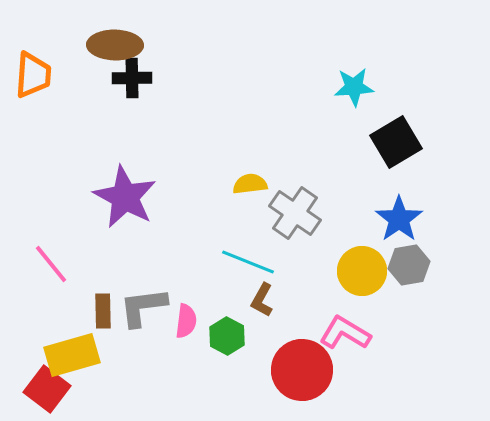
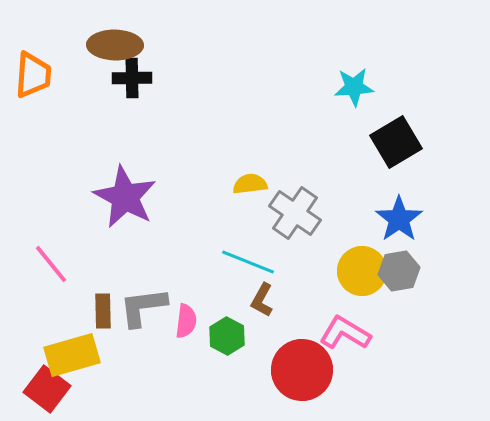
gray hexagon: moved 10 px left, 6 px down
